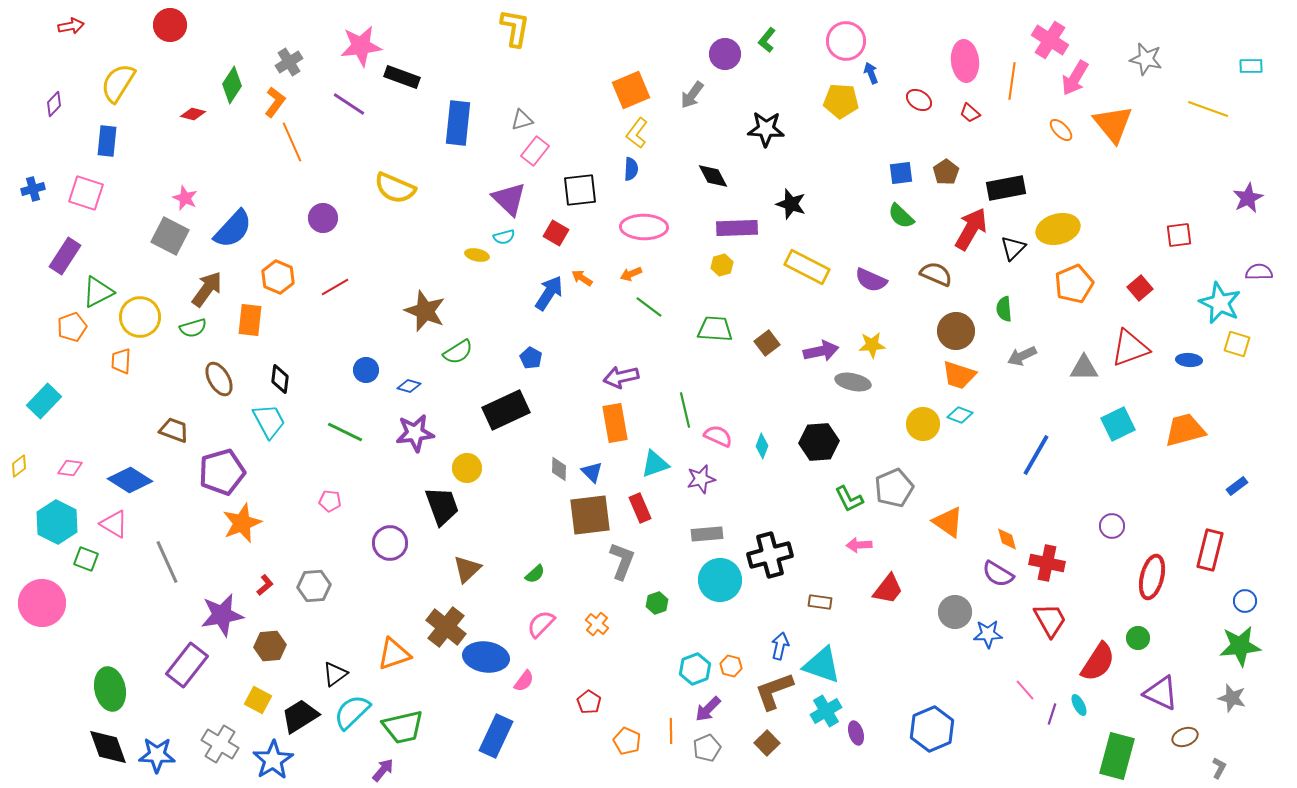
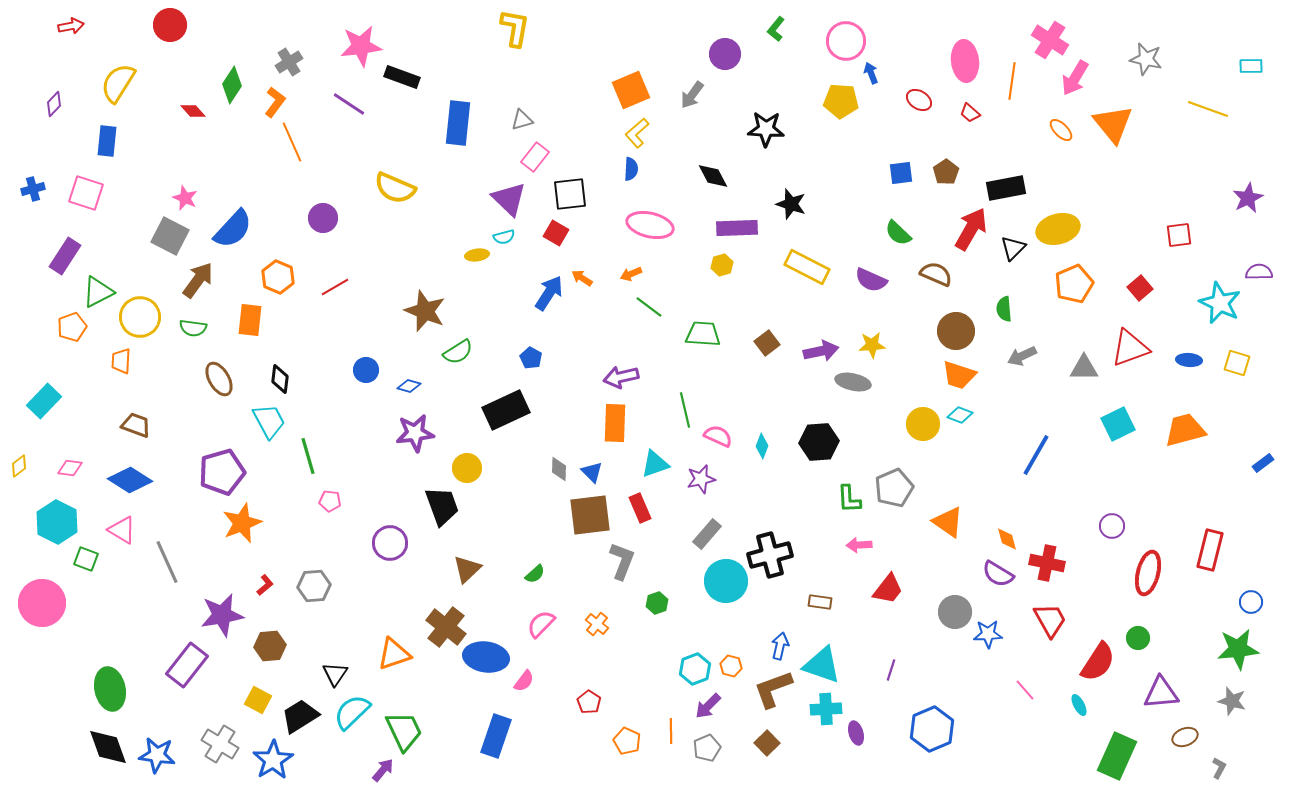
green L-shape at (767, 40): moved 9 px right, 11 px up
red diamond at (193, 114): moved 3 px up; rotated 35 degrees clockwise
yellow L-shape at (637, 133): rotated 12 degrees clockwise
pink rectangle at (535, 151): moved 6 px down
black square at (580, 190): moved 10 px left, 4 px down
green semicircle at (901, 216): moved 3 px left, 17 px down
pink ellipse at (644, 227): moved 6 px right, 2 px up; rotated 12 degrees clockwise
yellow ellipse at (477, 255): rotated 20 degrees counterclockwise
brown arrow at (207, 289): moved 9 px left, 9 px up
green semicircle at (193, 328): rotated 24 degrees clockwise
green trapezoid at (715, 329): moved 12 px left, 5 px down
yellow square at (1237, 344): moved 19 px down
orange rectangle at (615, 423): rotated 12 degrees clockwise
brown trapezoid at (174, 430): moved 38 px left, 5 px up
green line at (345, 432): moved 37 px left, 24 px down; rotated 48 degrees clockwise
blue rectangle at (1237, 486): moved 26 px right, 23 px up
green L-shape at (849, 499): rotated 24 degrees clockwise
pink triangle at (114, 524): moved 8 px right, 6 px down
gray rectangle at (707, 534): rotated 44 degrees counterclockwise
red ellipse at (1152, 577): moved 4 px left, 4 px up
cyan circle at (720, 580): moved 6 px right, 1 px down
blue circle at (1245, 601): moved 6 px right, 1 px down
green star at (1240, 646): moved 2 px left, 3 px down
black triangle at (335, 674): rotated 20 degrees counterclockwise
brown L-shape at (774, 691): moved 1 px left, 2 px up
purple triangle at (1161, 693): rotated 30 degrees counterclockwise
gray star at (1232, 698): moved 3 px down
purple arrow at (708, 709): moved 3 px up
cyan cross at (826, 711): moved 2 px up; rotated 28 degrees clockwise
purple line at (1052, 714): moved 161 px left, 44 px up
green trapezoid at (403, 727): moved 1 px right, 4 px down; rotated 102 degrees counterclockwise
blue rectangle at (496, 736): rotated 6 degrees counterclockwise
blue star at (157, 755): rotated 6 degrees clockwise
green rectangle at (1117, 756): rotated 9 degrees clockwise
